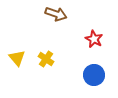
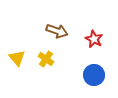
brown arrow: moved 1 px right, 17 px down
